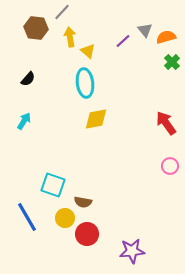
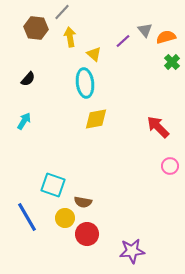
yellow triangle: moved 6 px right, 3 px down
red arrow: moved 8 px left, 4 px down; rotated 10 degrees counterclockwise
